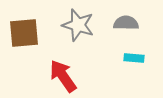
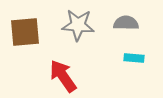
gray star: rotated 12 degrees counterclockwise
brown square: moved 1 px right, 1 px up
